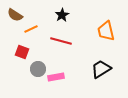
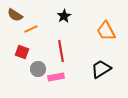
black star: moved 2 px right, 1 px down
orange trapezoid: rotated 15 degrees counterclockwise
red line: moved 10 px down; rotated 65 degrees clockwise
